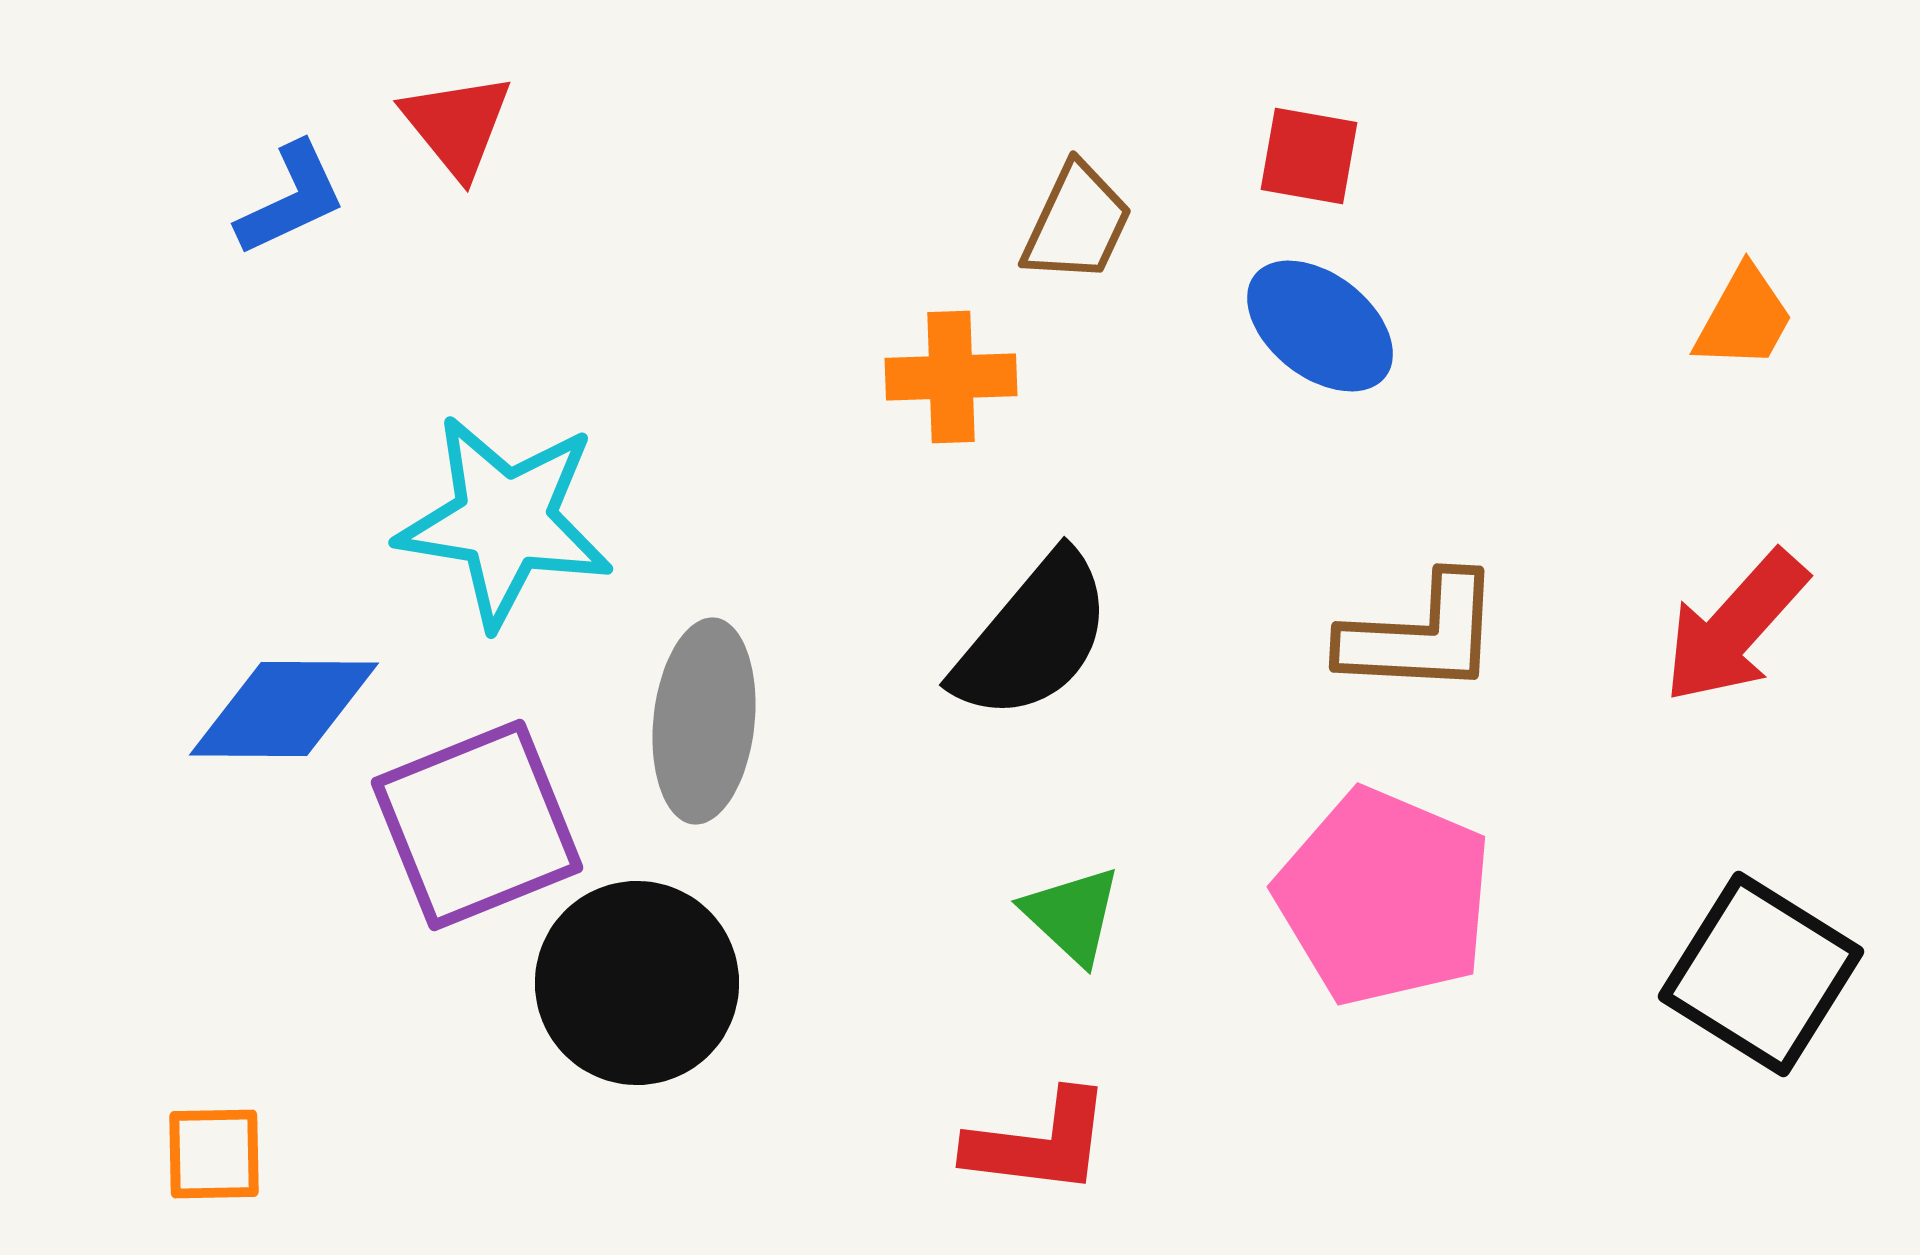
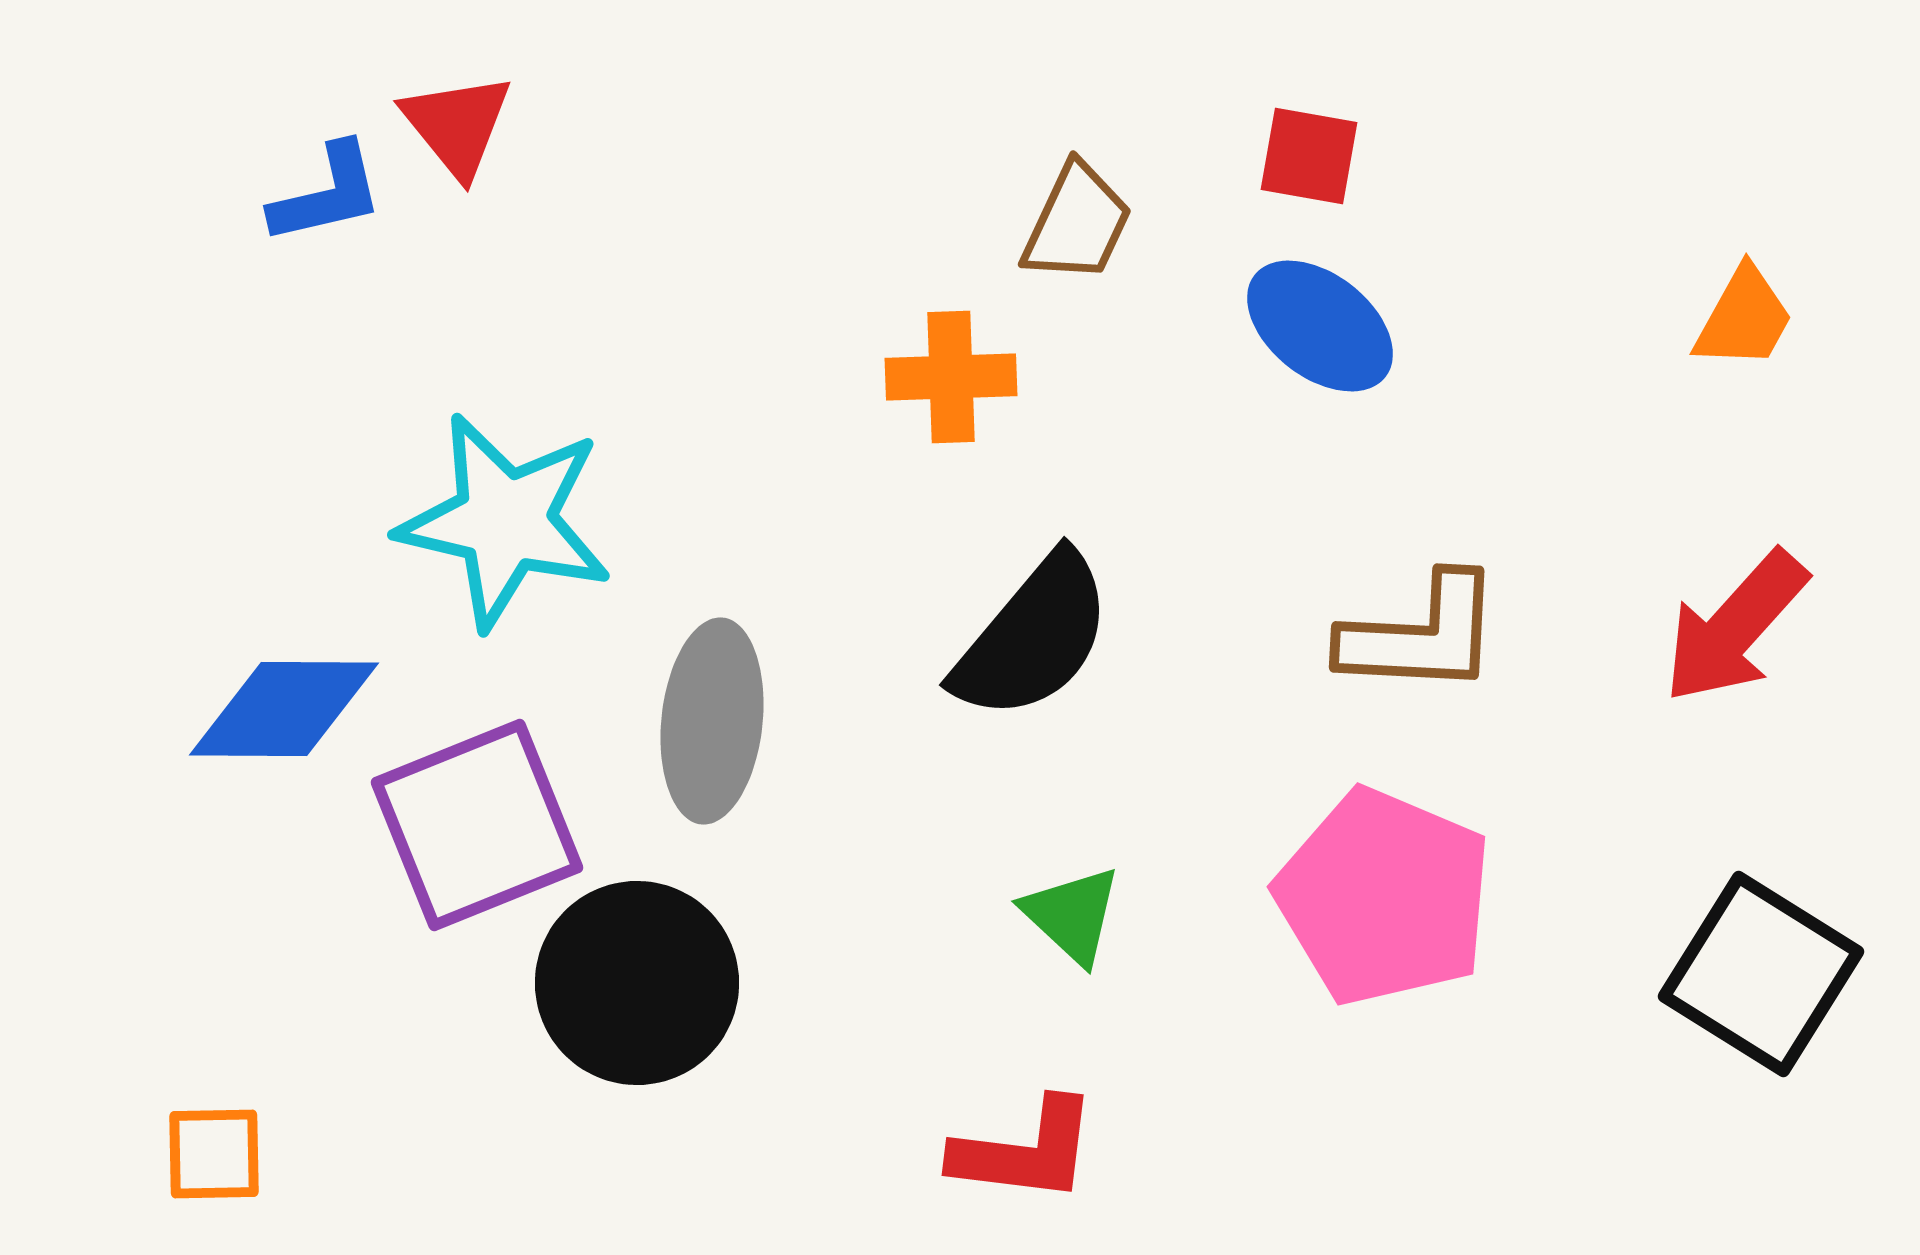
blue L-shape: moved 36 px right, 5 px up; rotated 12 degrees clockwise
cyan star: rotated 4 degrees clockwise
gray ellipse: moved 8 px right
red L-shape: moved 14 px left, 8 px down
